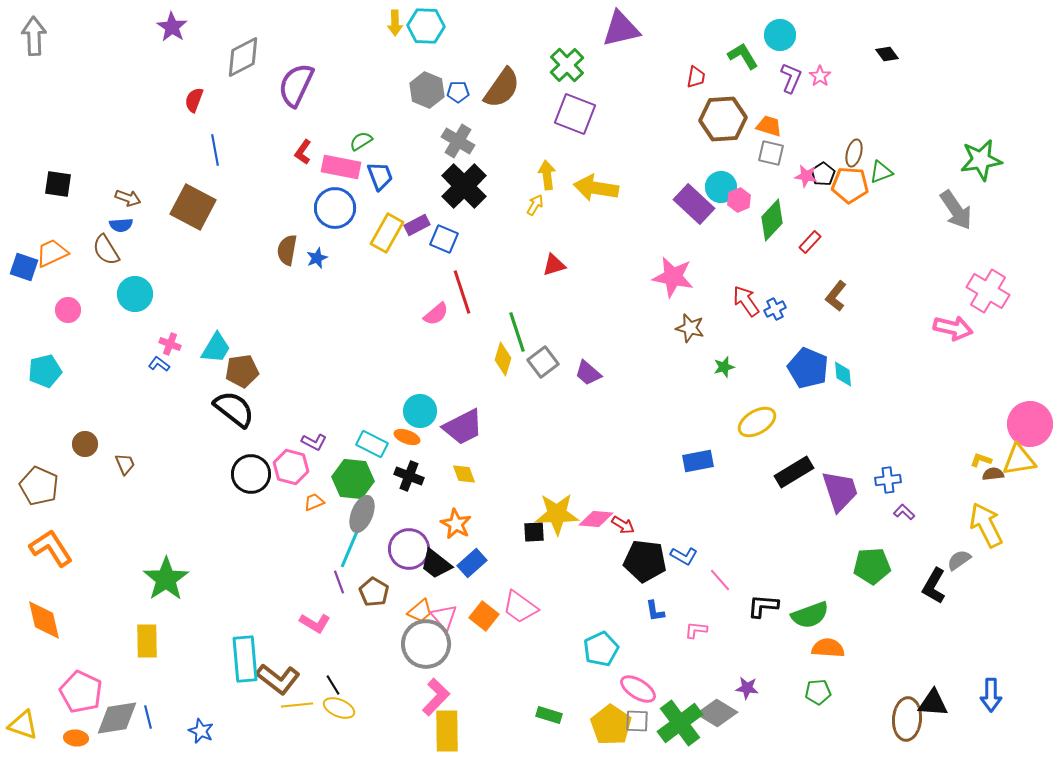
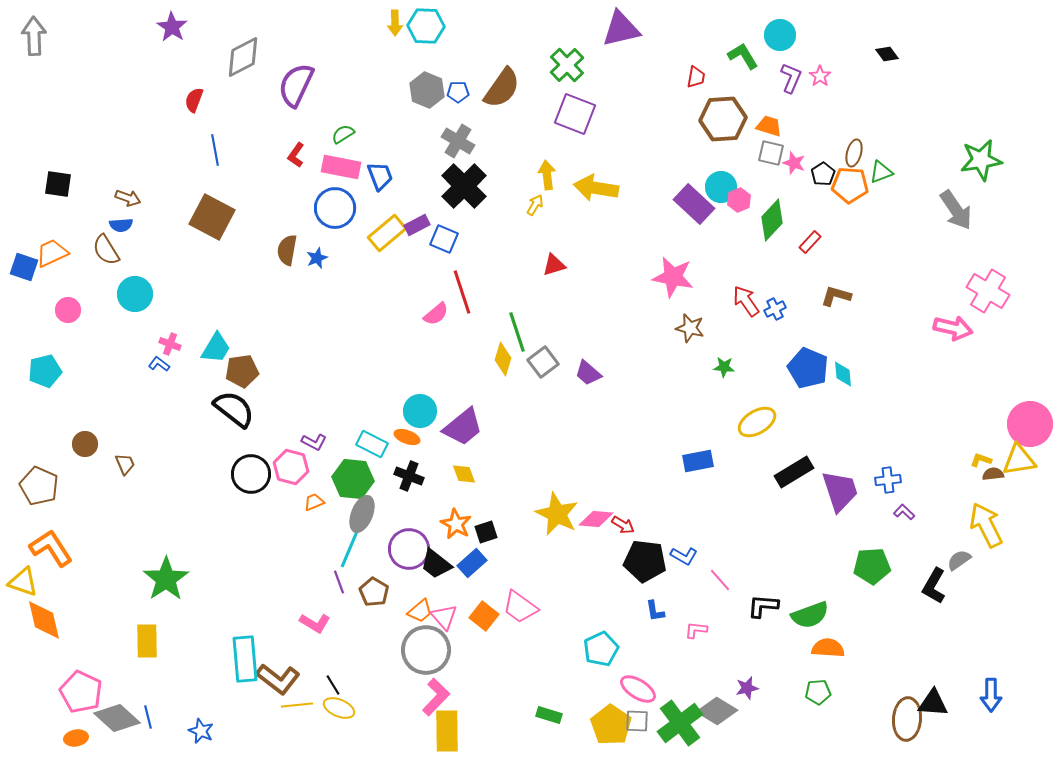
green semicircle at (361, 141): moved 18 px left, 7 px up
red L-shape at (303, 152): moved 7 px left, 3 px down
pink star at (806, 176): moved 12 px left, 13 px up; rotated 10 degrees clockwise
brown square at (193, 207): moved 19 px right, 10 px down
yellow rectangle at (387, 233): rotated 21 degrees clockwise
brown L-shape at (836, 296): rotated 68 degrees clockwise
green star at (724, 367): rotated 20 degrees clockwise
purple trapezoid at (463, 427): rotated 12 degrees counterclockwise
yellow star at (557, 514): rotated 27 degrees clockwise
black square at (534, 532): moved 48 px left; rotated 15 degrees counterclockwise
gray circle at (426, 644): moved 6 px down
purple star at (747, 688): rotated 20 degrees counterclockwise
gray diamond at (717, 713): moved 2 px up
gray diamond at (117, 718): rotated 51 degrees clockwise
yellow triangle at (23, 725): moved 143 px up
orange ellipse at (76, 738): rotated 15 degrees counterclockwise
